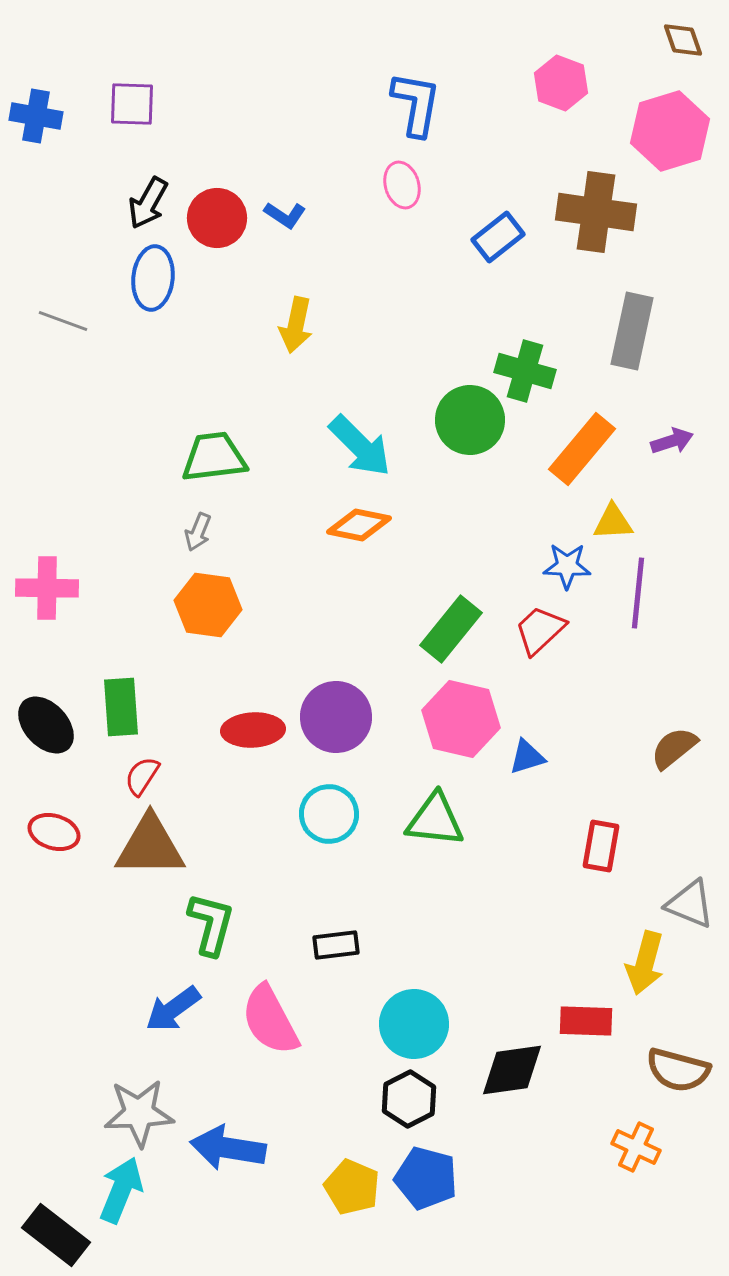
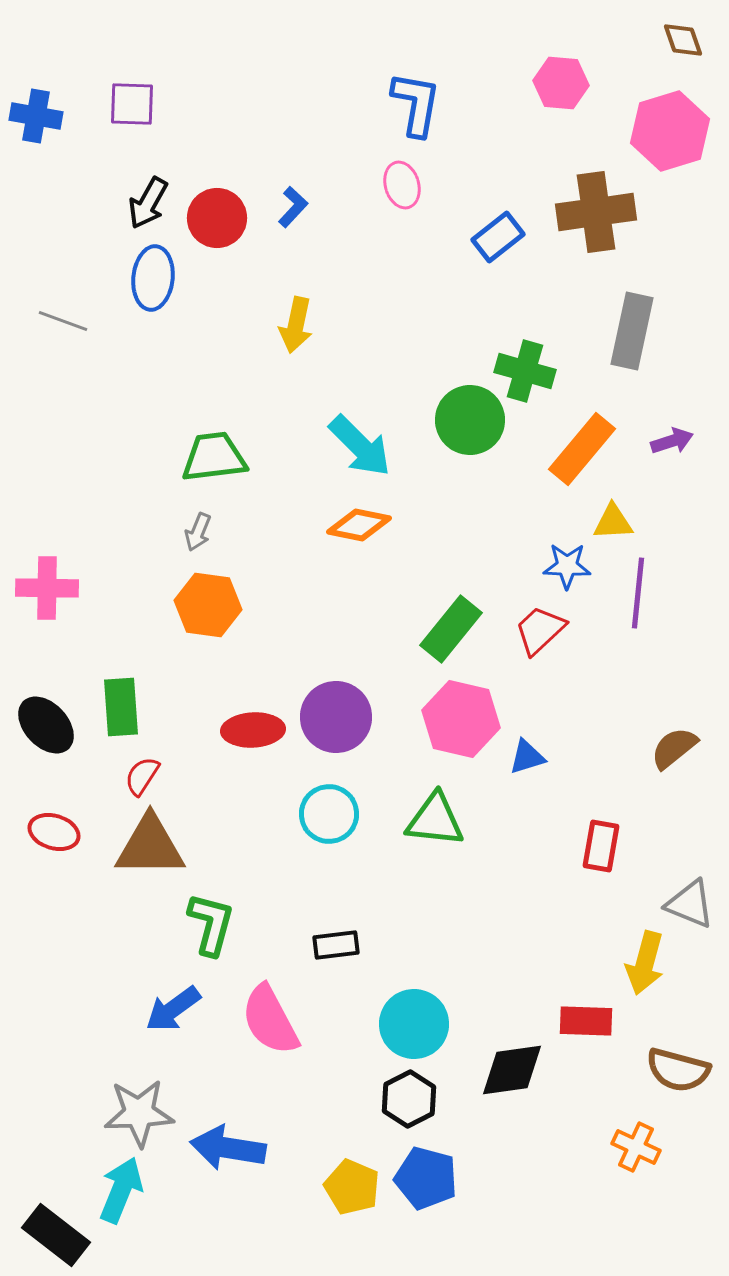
pink hexagon at (561, 83): rotated 16 degrees counterclockwise
brown cross at (596, 212): rotated 16 degrees counterclockwise
blue L-shape at (285, 215): moved 8 px right, 8 px up; rotated 81 degrees counterclockwise
